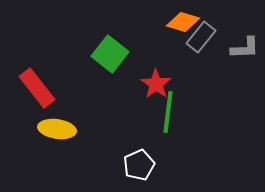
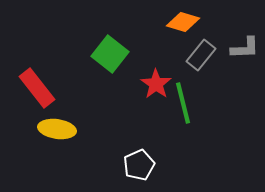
gray rectangle: moved 18 px down
green line: moved 15 px right, 9 px up; rotated 21 degrees counterclockwise
